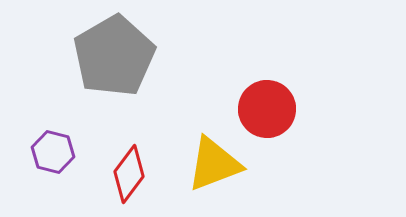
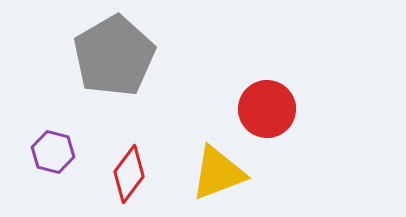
yellow triangle: moved 4 px right, 9 px down
